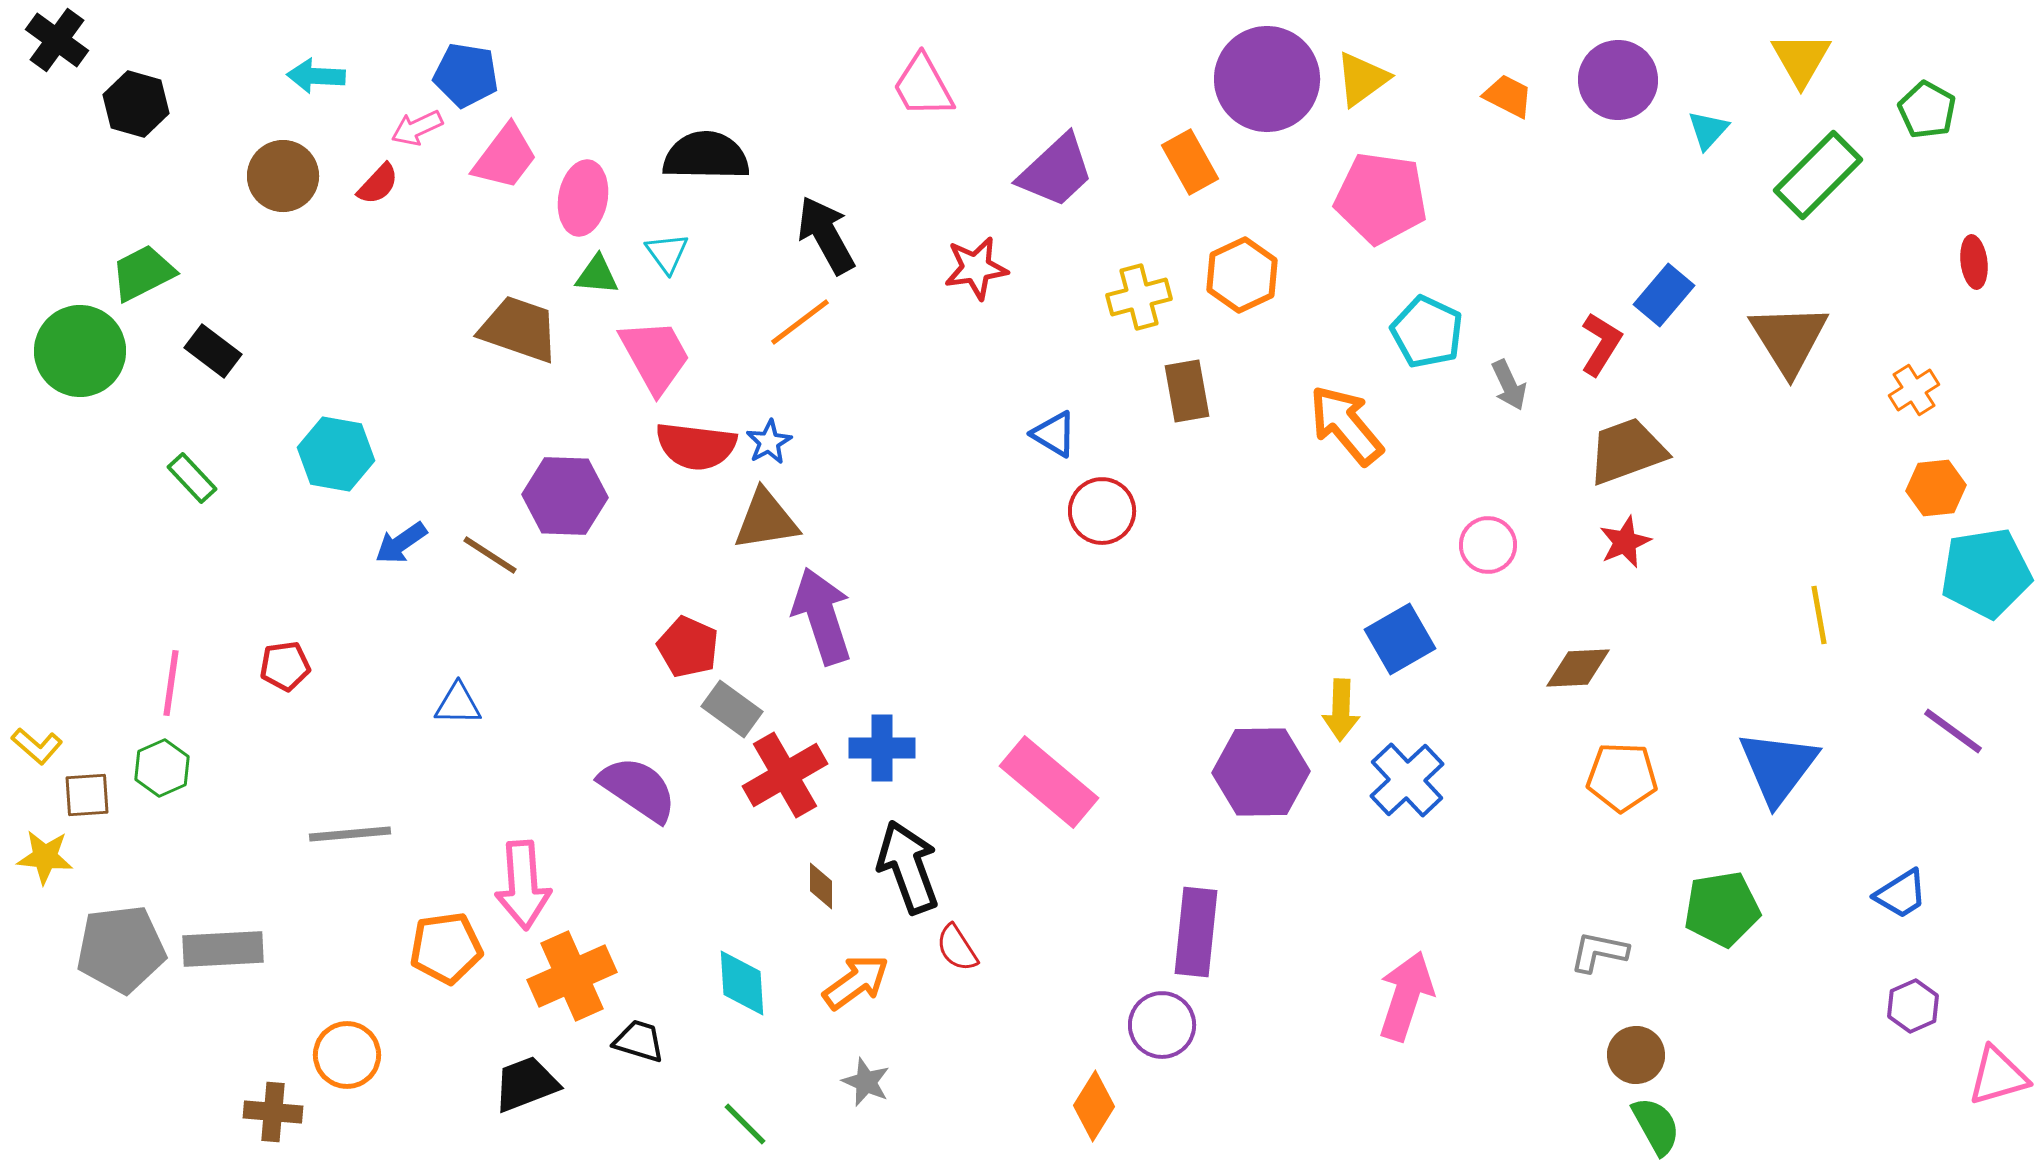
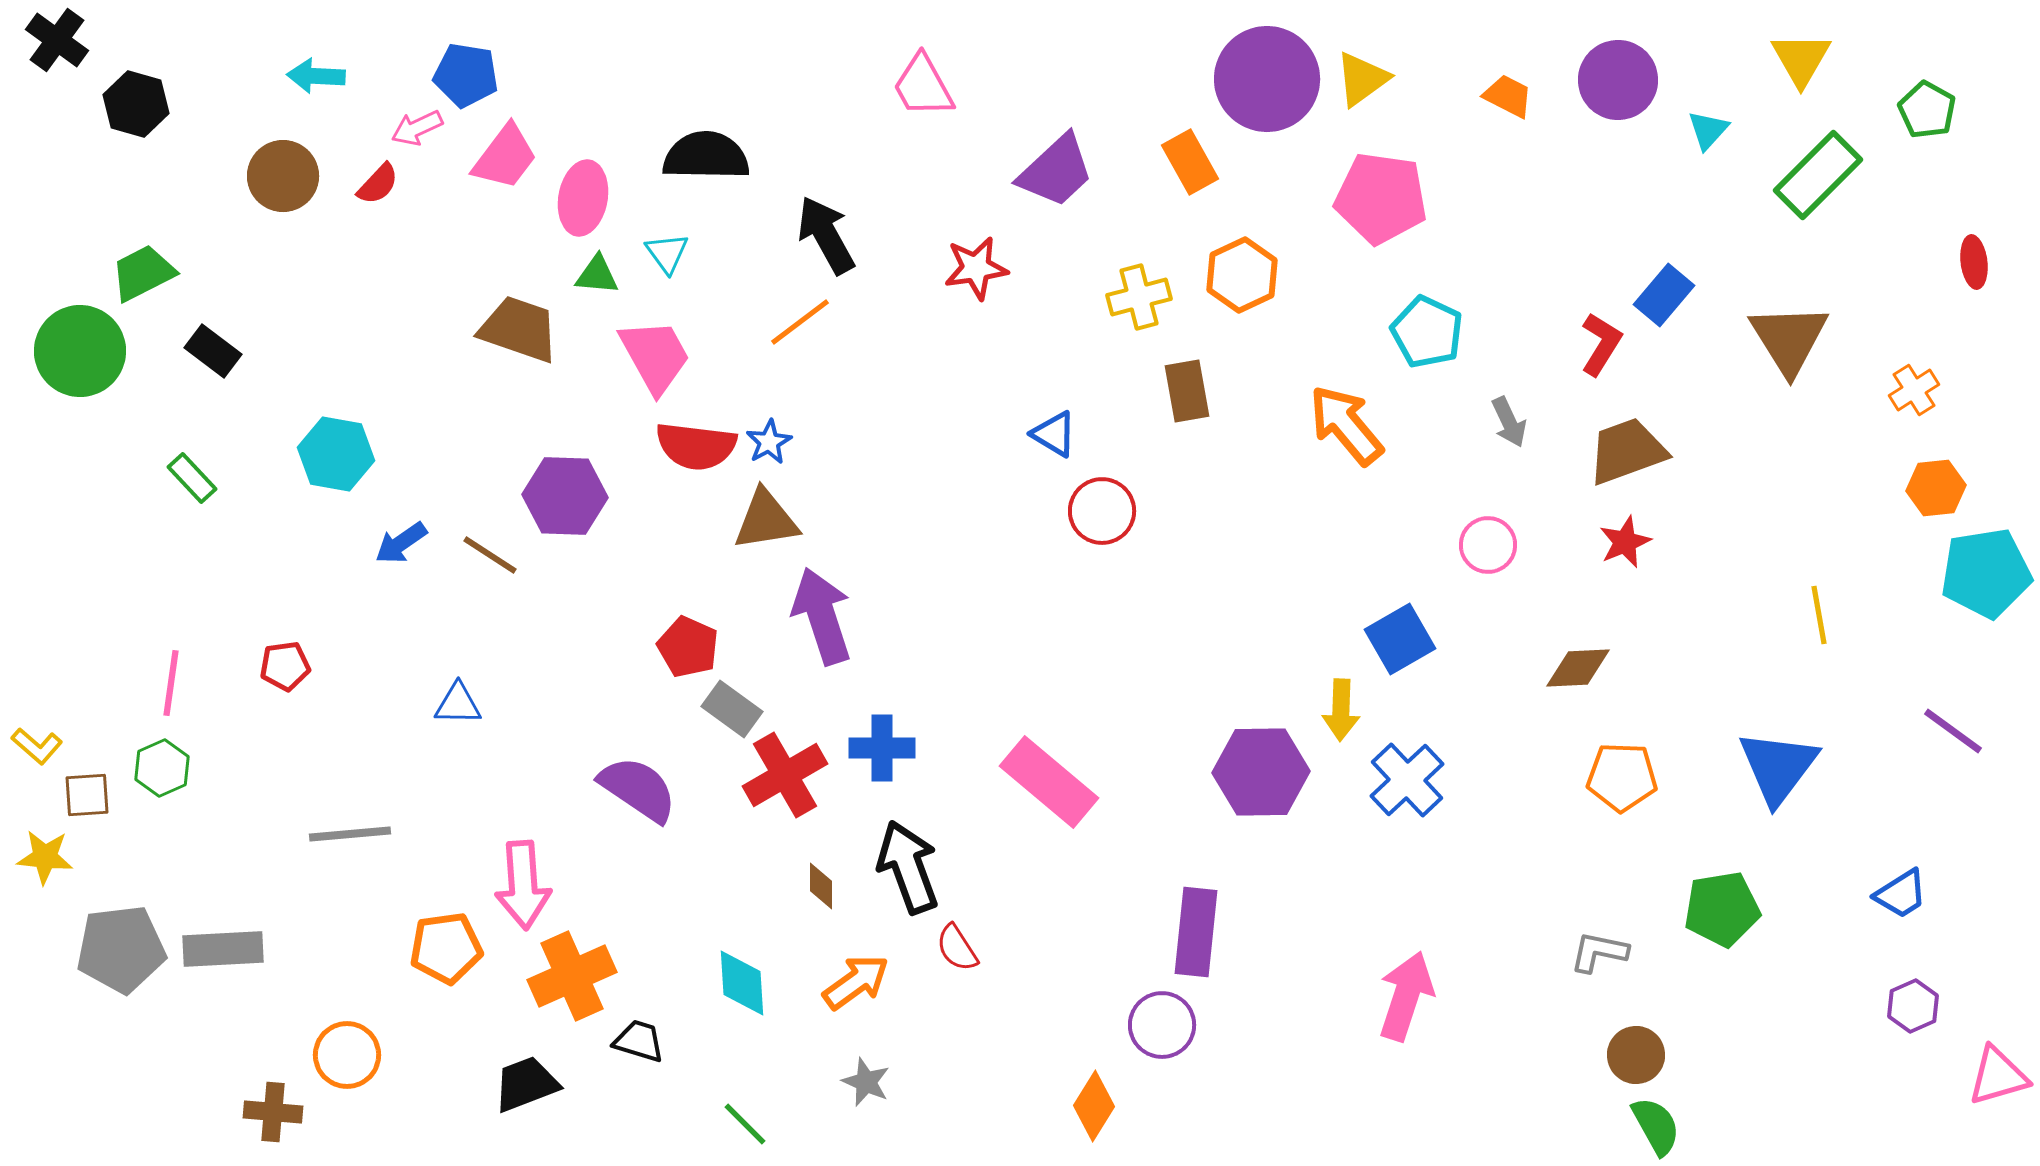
gray arrow at (1509, 385): moved 37 px down
